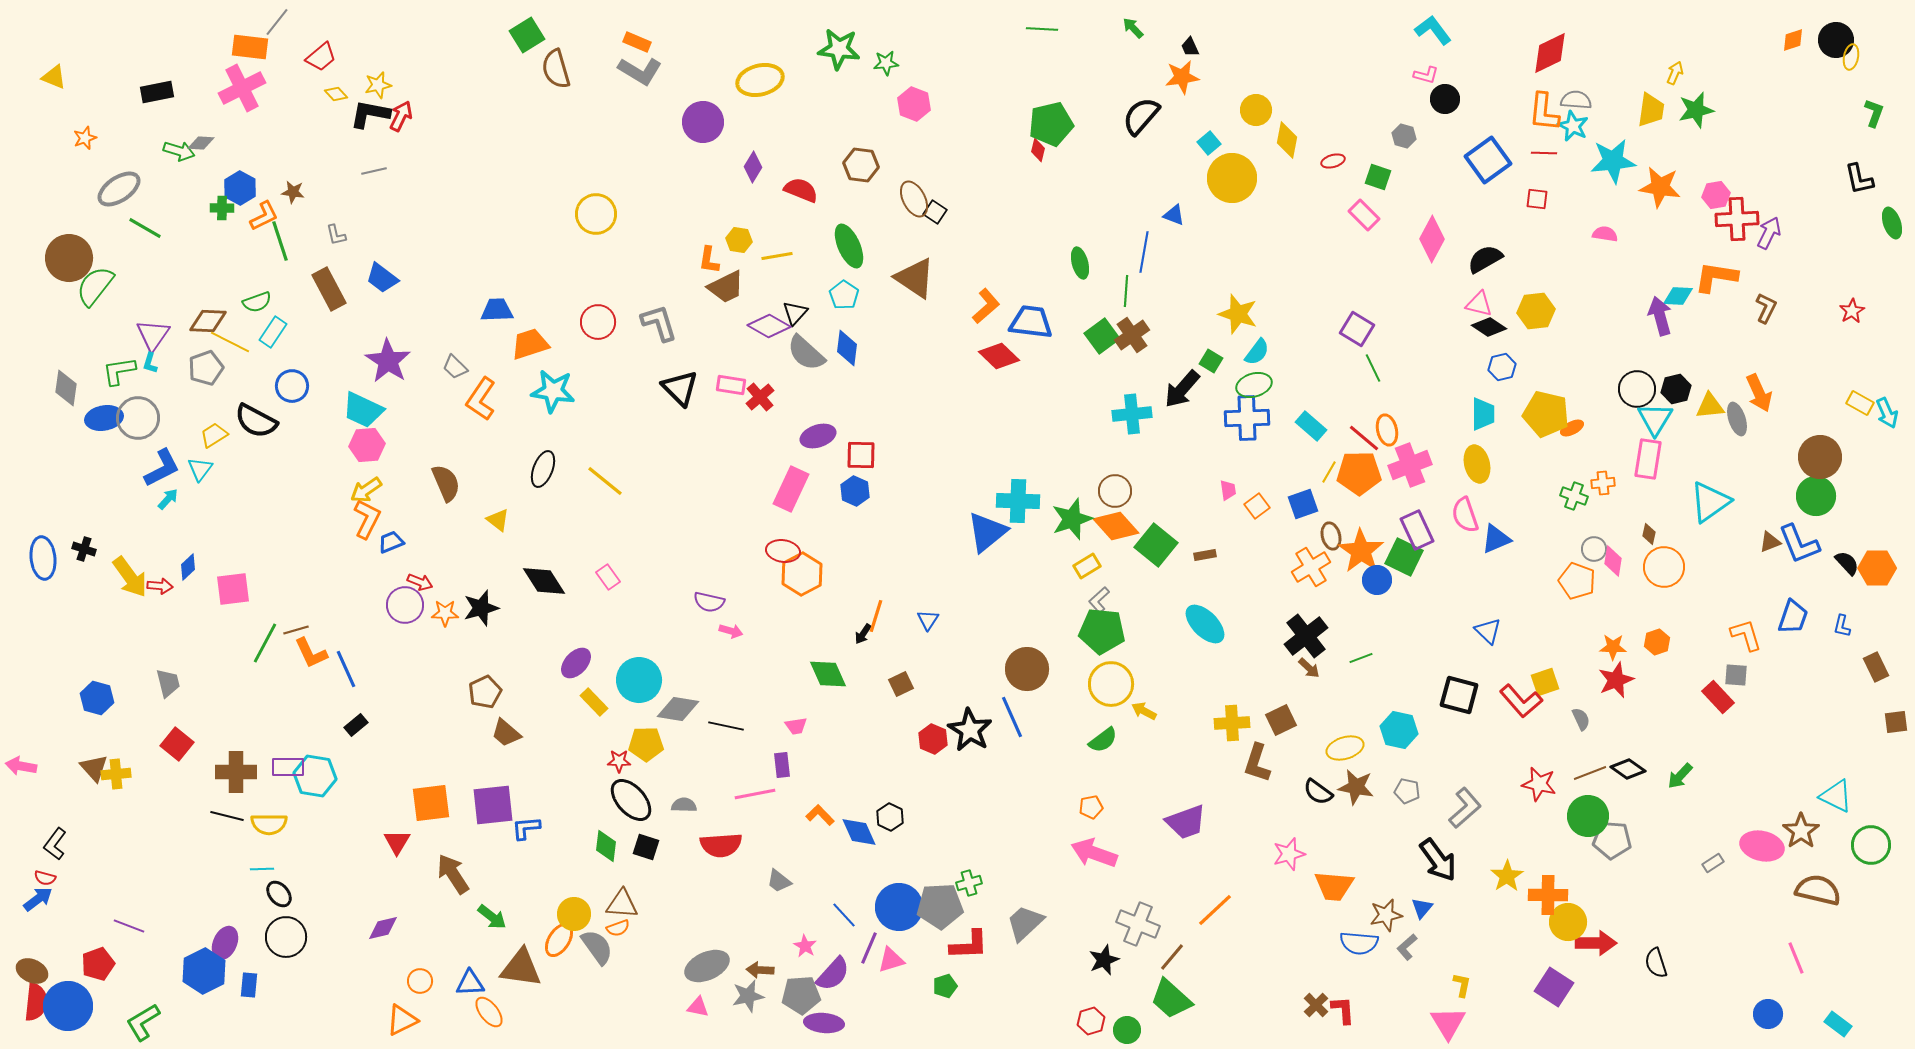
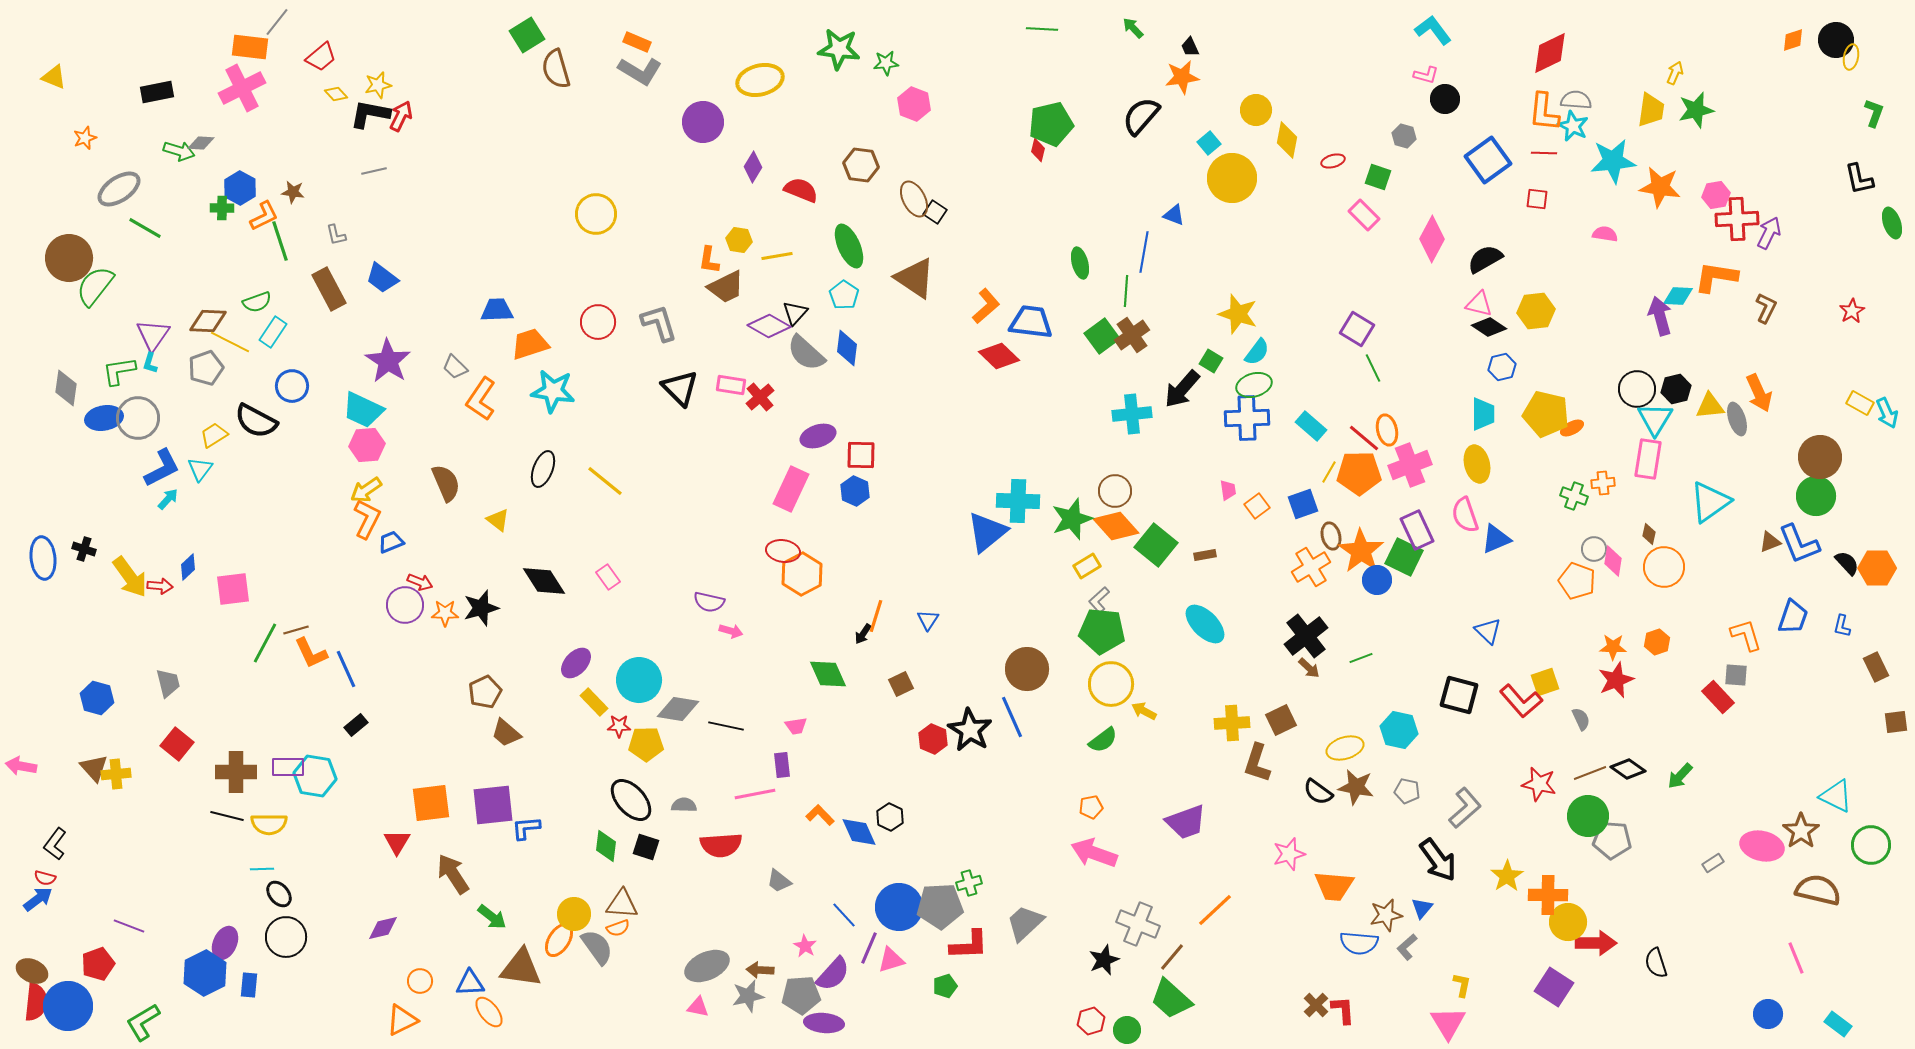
red star at (619, 761): moved 35 px up
blue hexagon at (204, 971): moved 1 px right, 2 px down
